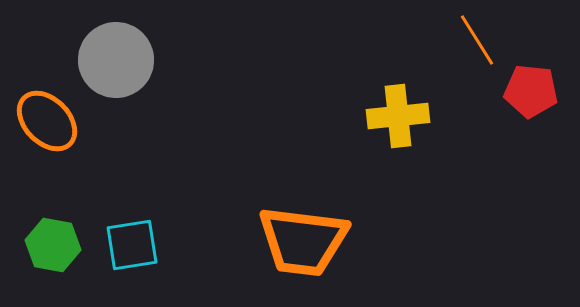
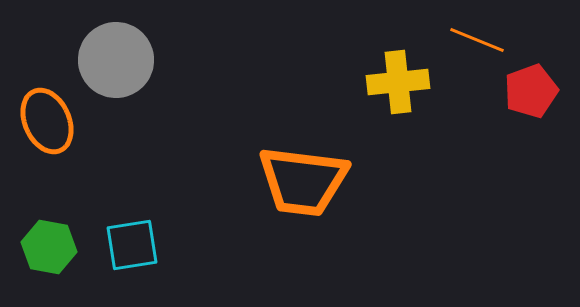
orange line: rotated 36 degrees counterclockwise
red pentagon: rotated 26 degrees counterclockwise
yellow cross: moved 34 px up
orange ellipse: rotated 20 degrees clockwise
orange trapezoid: moved 60 px up
green hexagon: moved 4 px left, 2 px down
